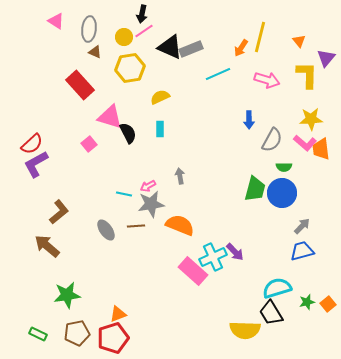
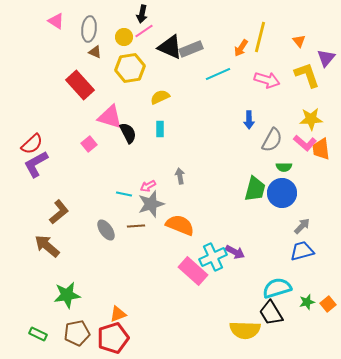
yellow L-shape at (307, 75): rotated 20 degrees counterclockwise
gray star at (151, 204): rotated 8 degrees counterclockwise
purple arrow at (235, 252): rotated 18 degrees counterclockwise
